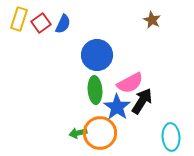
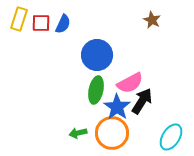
red square: rotated 36 degrees clockwise
green ellipse: moved 1 px right; rotated 16 degrees clockwise
orange circle: moved 12 px right
cyan ellipse: rotated 36 degrees clockwise
